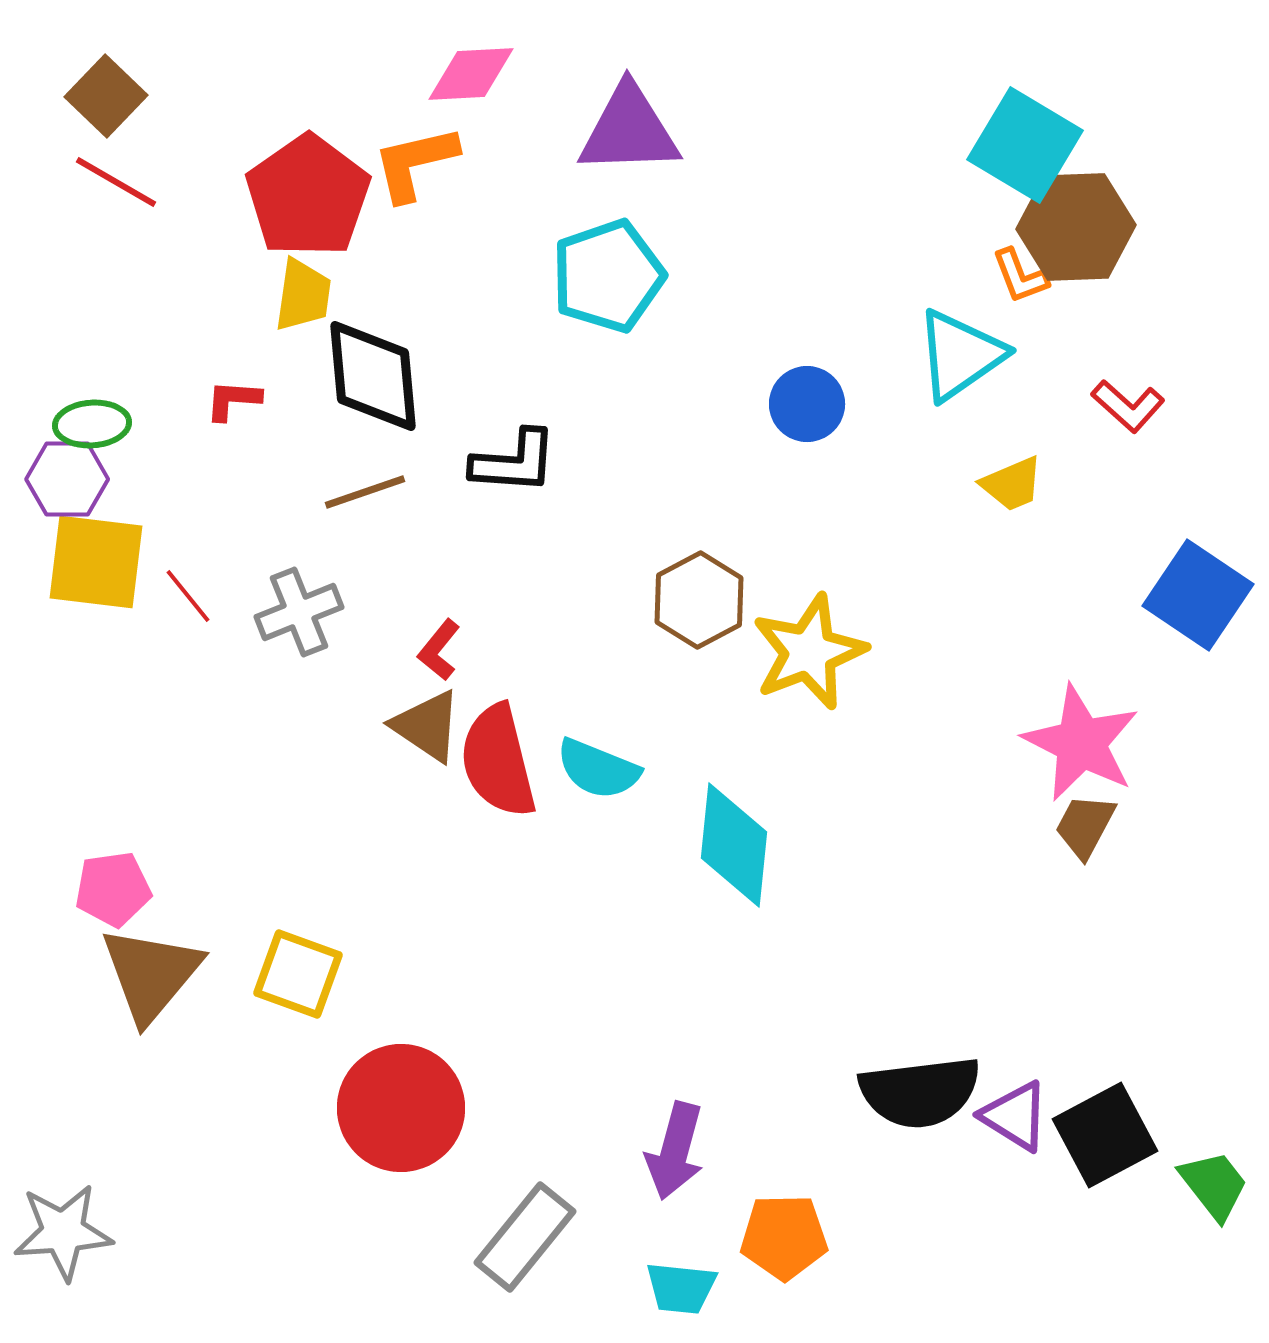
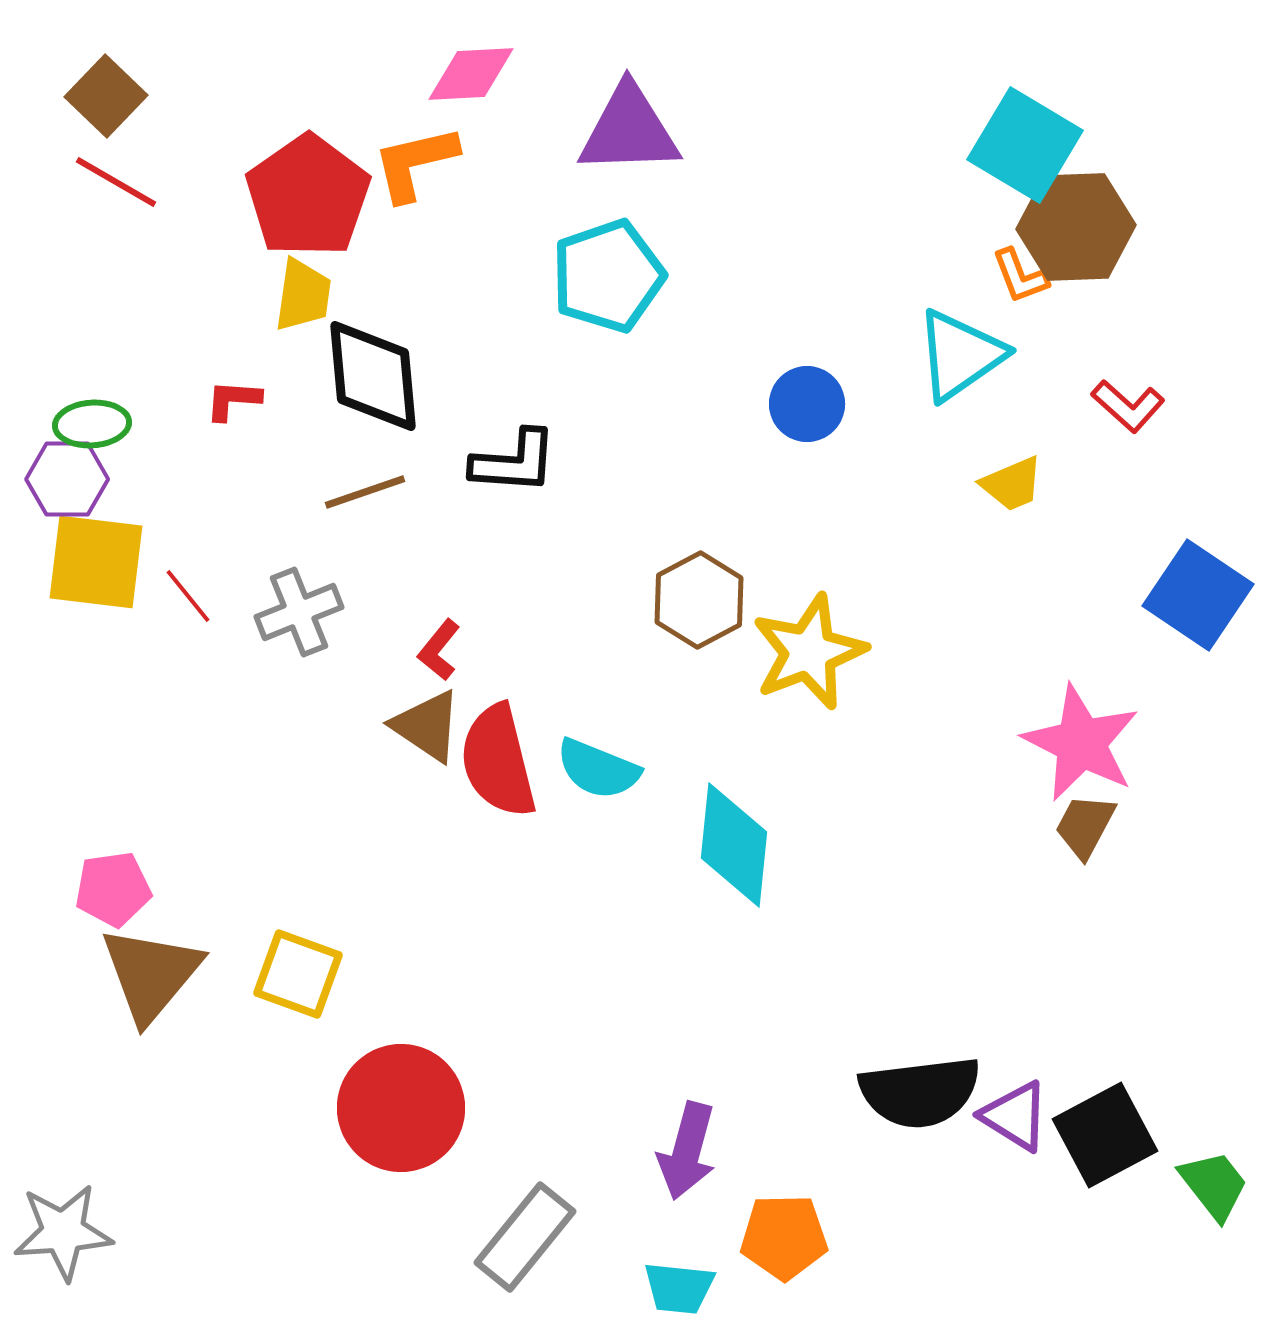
purple arrow at (675, 1151): moved 12 px right
cyan trapezoid at (681, 1288): moved 2 px left
